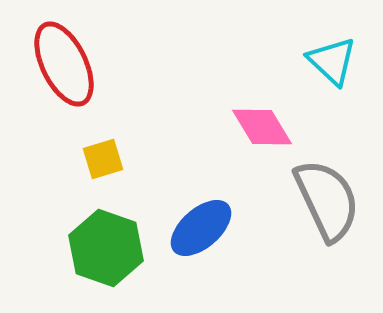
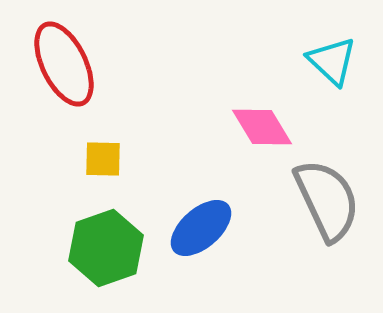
yellow square: rotated 18 degrees clockwise
green hexagon: rotated 22 degrees clockwise
